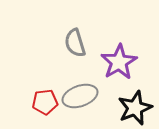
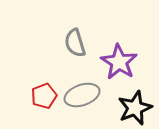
purple star: rotated 9 degrees counterclockwise
gray ellipse: moved 2 px right, 1 px up
red pentagon: moved 1 px left, 6 px up; rotated 15 degrees counterclockwise
